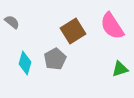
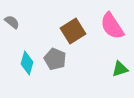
gray pentagon: rotated 20 degrees counterclockwise
cyan diamond: moved 2 px right
